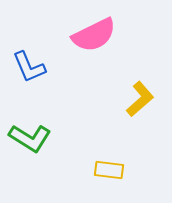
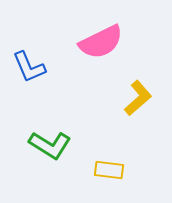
pink semicircle: moved 7 px right, 7 px down
yellow L-shape: moved 2 px left, 1 px up
green L-shape: moved 20 px right, 7 px down
